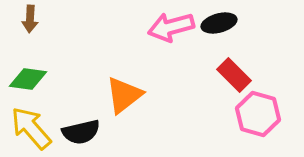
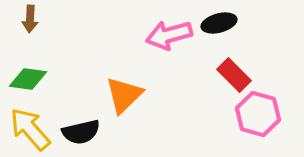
pink arrow: moved 2 px left, 8 px down
orange triangle: rotated 6 degrees counterclockwise
yellow arrow: moved 1 px left, 1 px down
